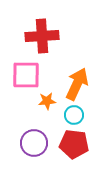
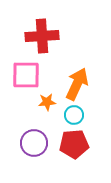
orange star: moved 1 px down
red pentagon: rotated 12 degrees counterclockwise
